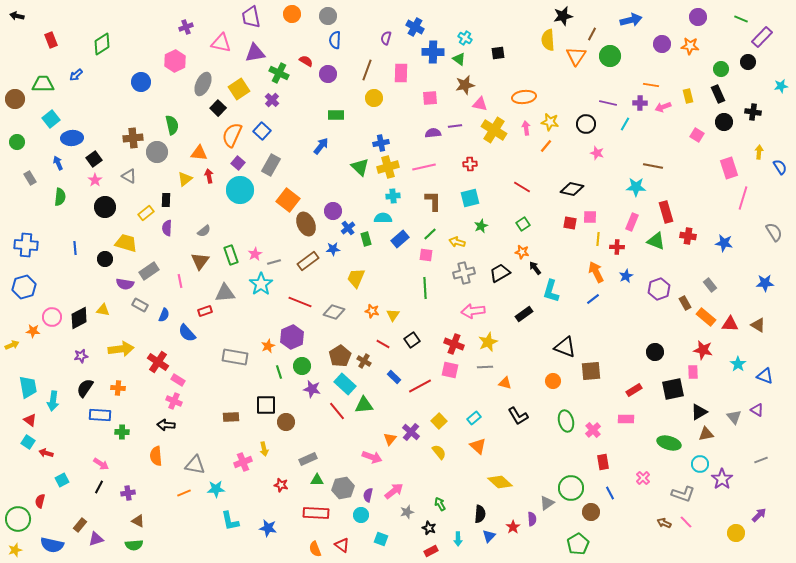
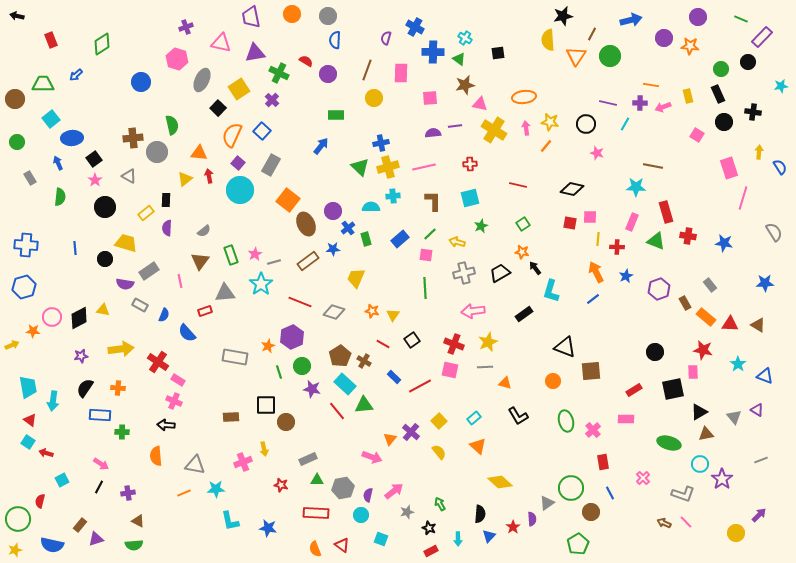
purple circle at (662, 44): moved 2 px right, 6 px up
pink hexagon at (175, 61): moved 2 px right, 2 px up; rotated 15 degrees counterclockwise
gray ellipse at (203, 84): moved 1 px left, 4 px up
red line at (522, 187): moved 4 px left, 2 px up; rotated 18 degrees counterclockwise
cyan semicircle at (383, 218): moved 12 px left, 11 px up
